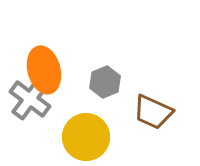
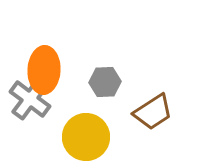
orange ellipse: rotated 18 degrees clockwise
gray hexagon: rotated 20 degrees clockwise
brown trapezoid: rotated 57 degrees counterclockwise
